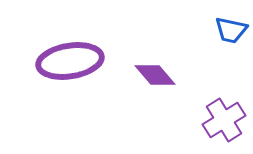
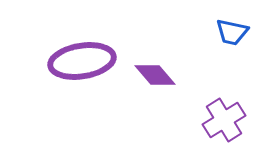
blue trapezoid: moved 1 px right, 2 px down
purple ellipse: moved 12 px right
